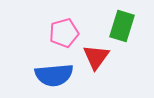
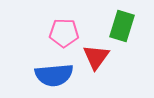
pink pentagon: rotated 16 degrees clockwise
